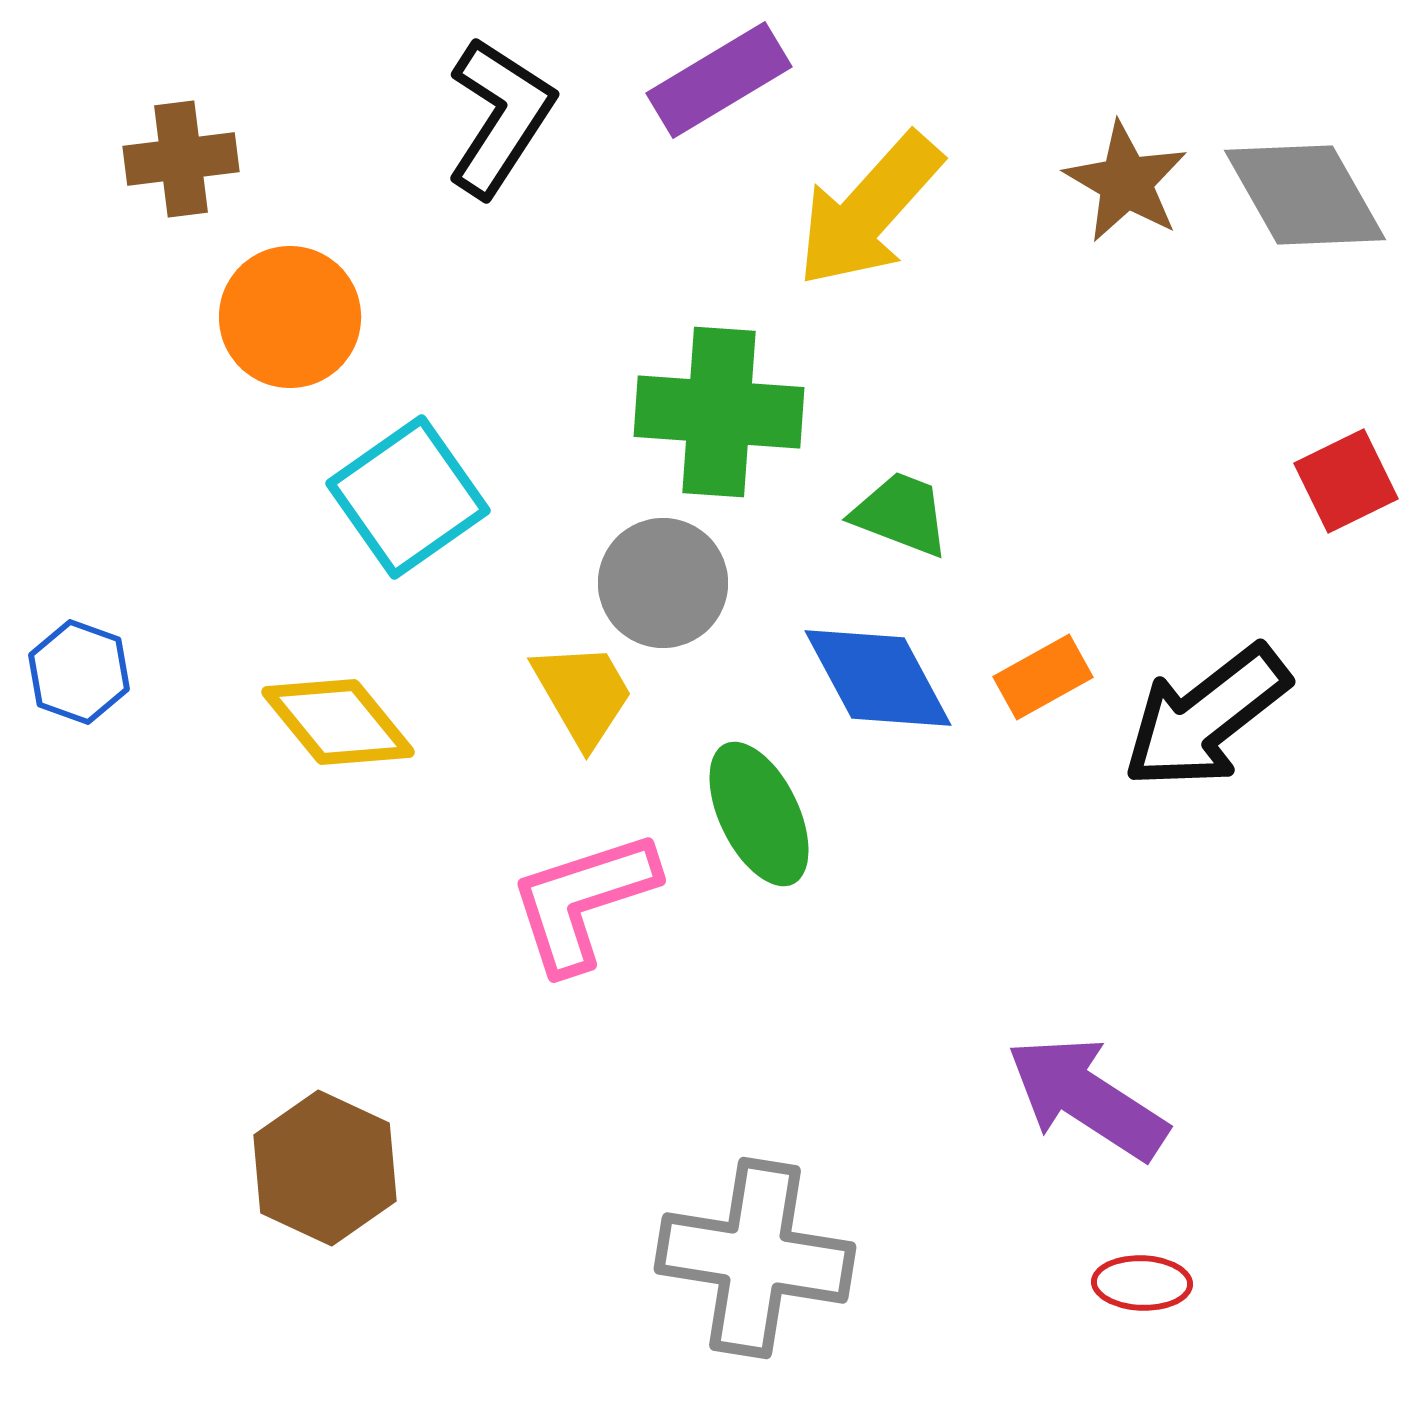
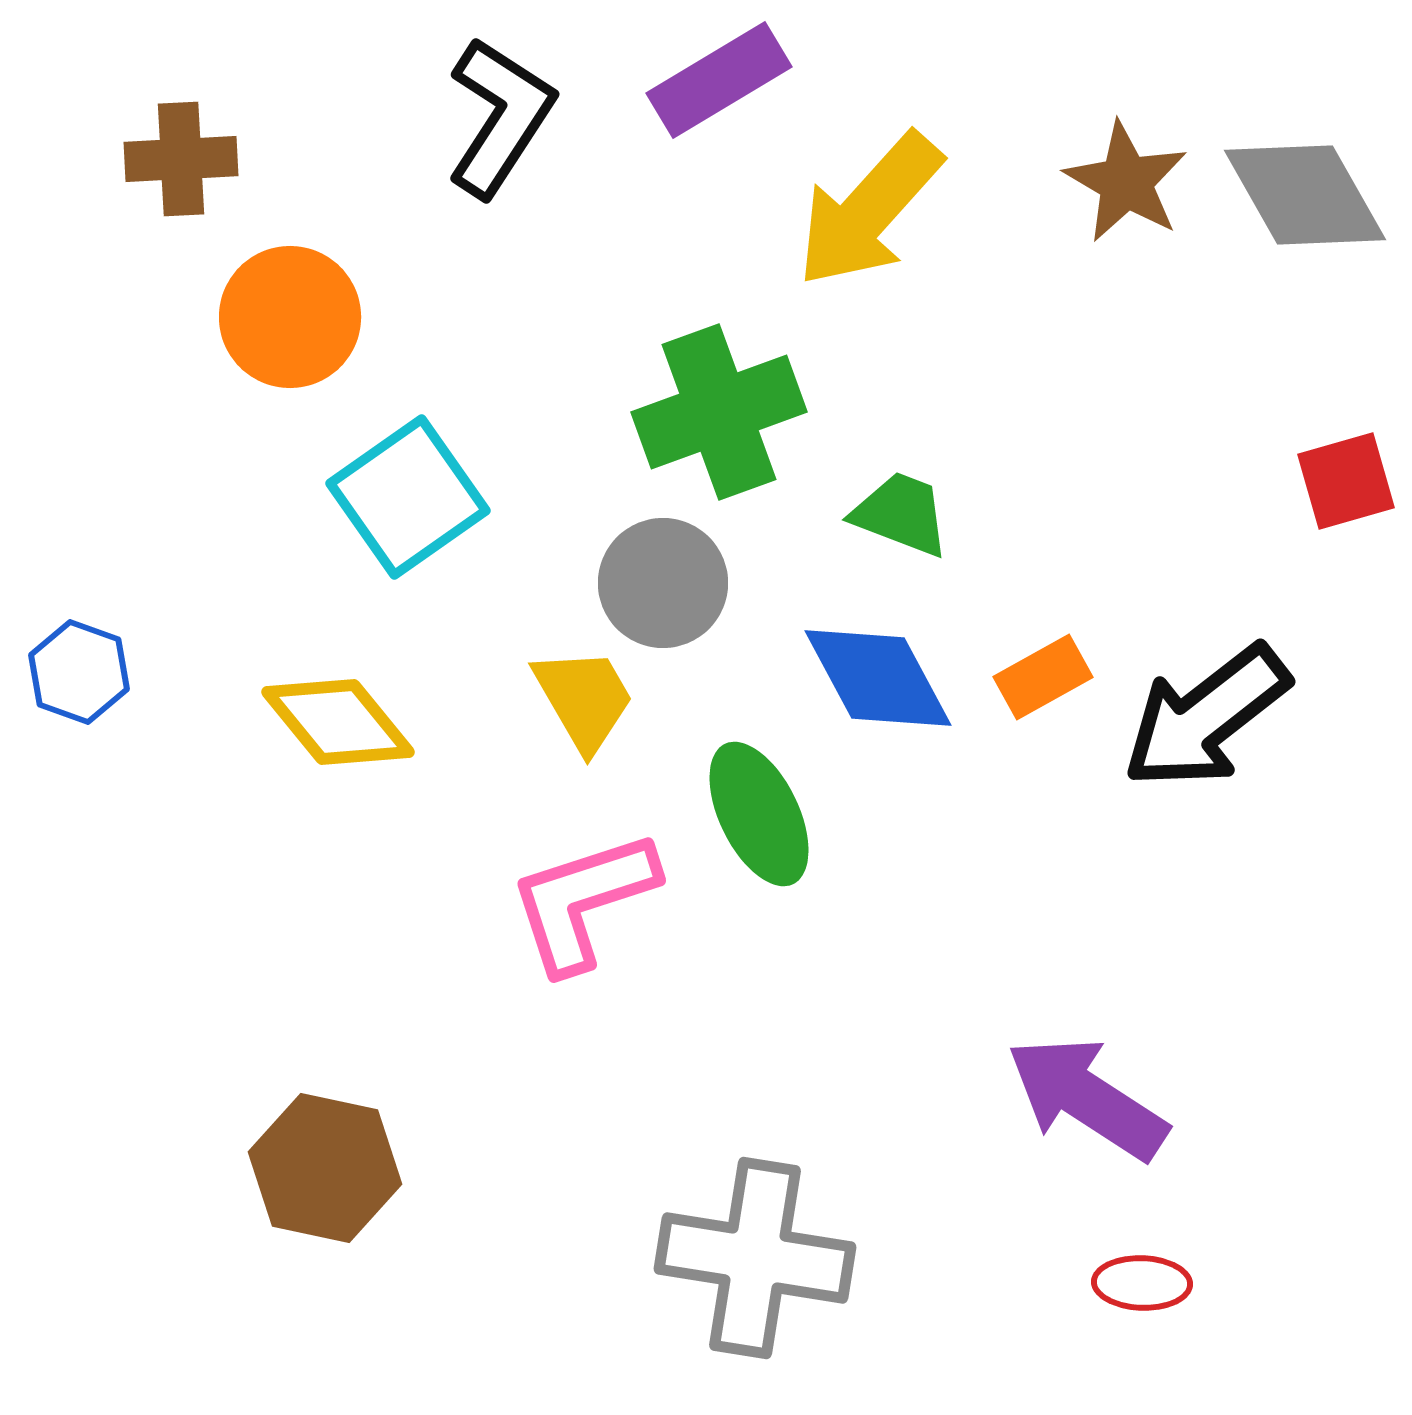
brown cross: rotated 4 degrees clockwise
green cross: rotated 24 degrees counterclockwise
red square: rotated 10 degrees clockwise
yellow trapezoid: moved 1 px right, 5 px down
brown hexagon: rotated 13 degrees counterclockwise
